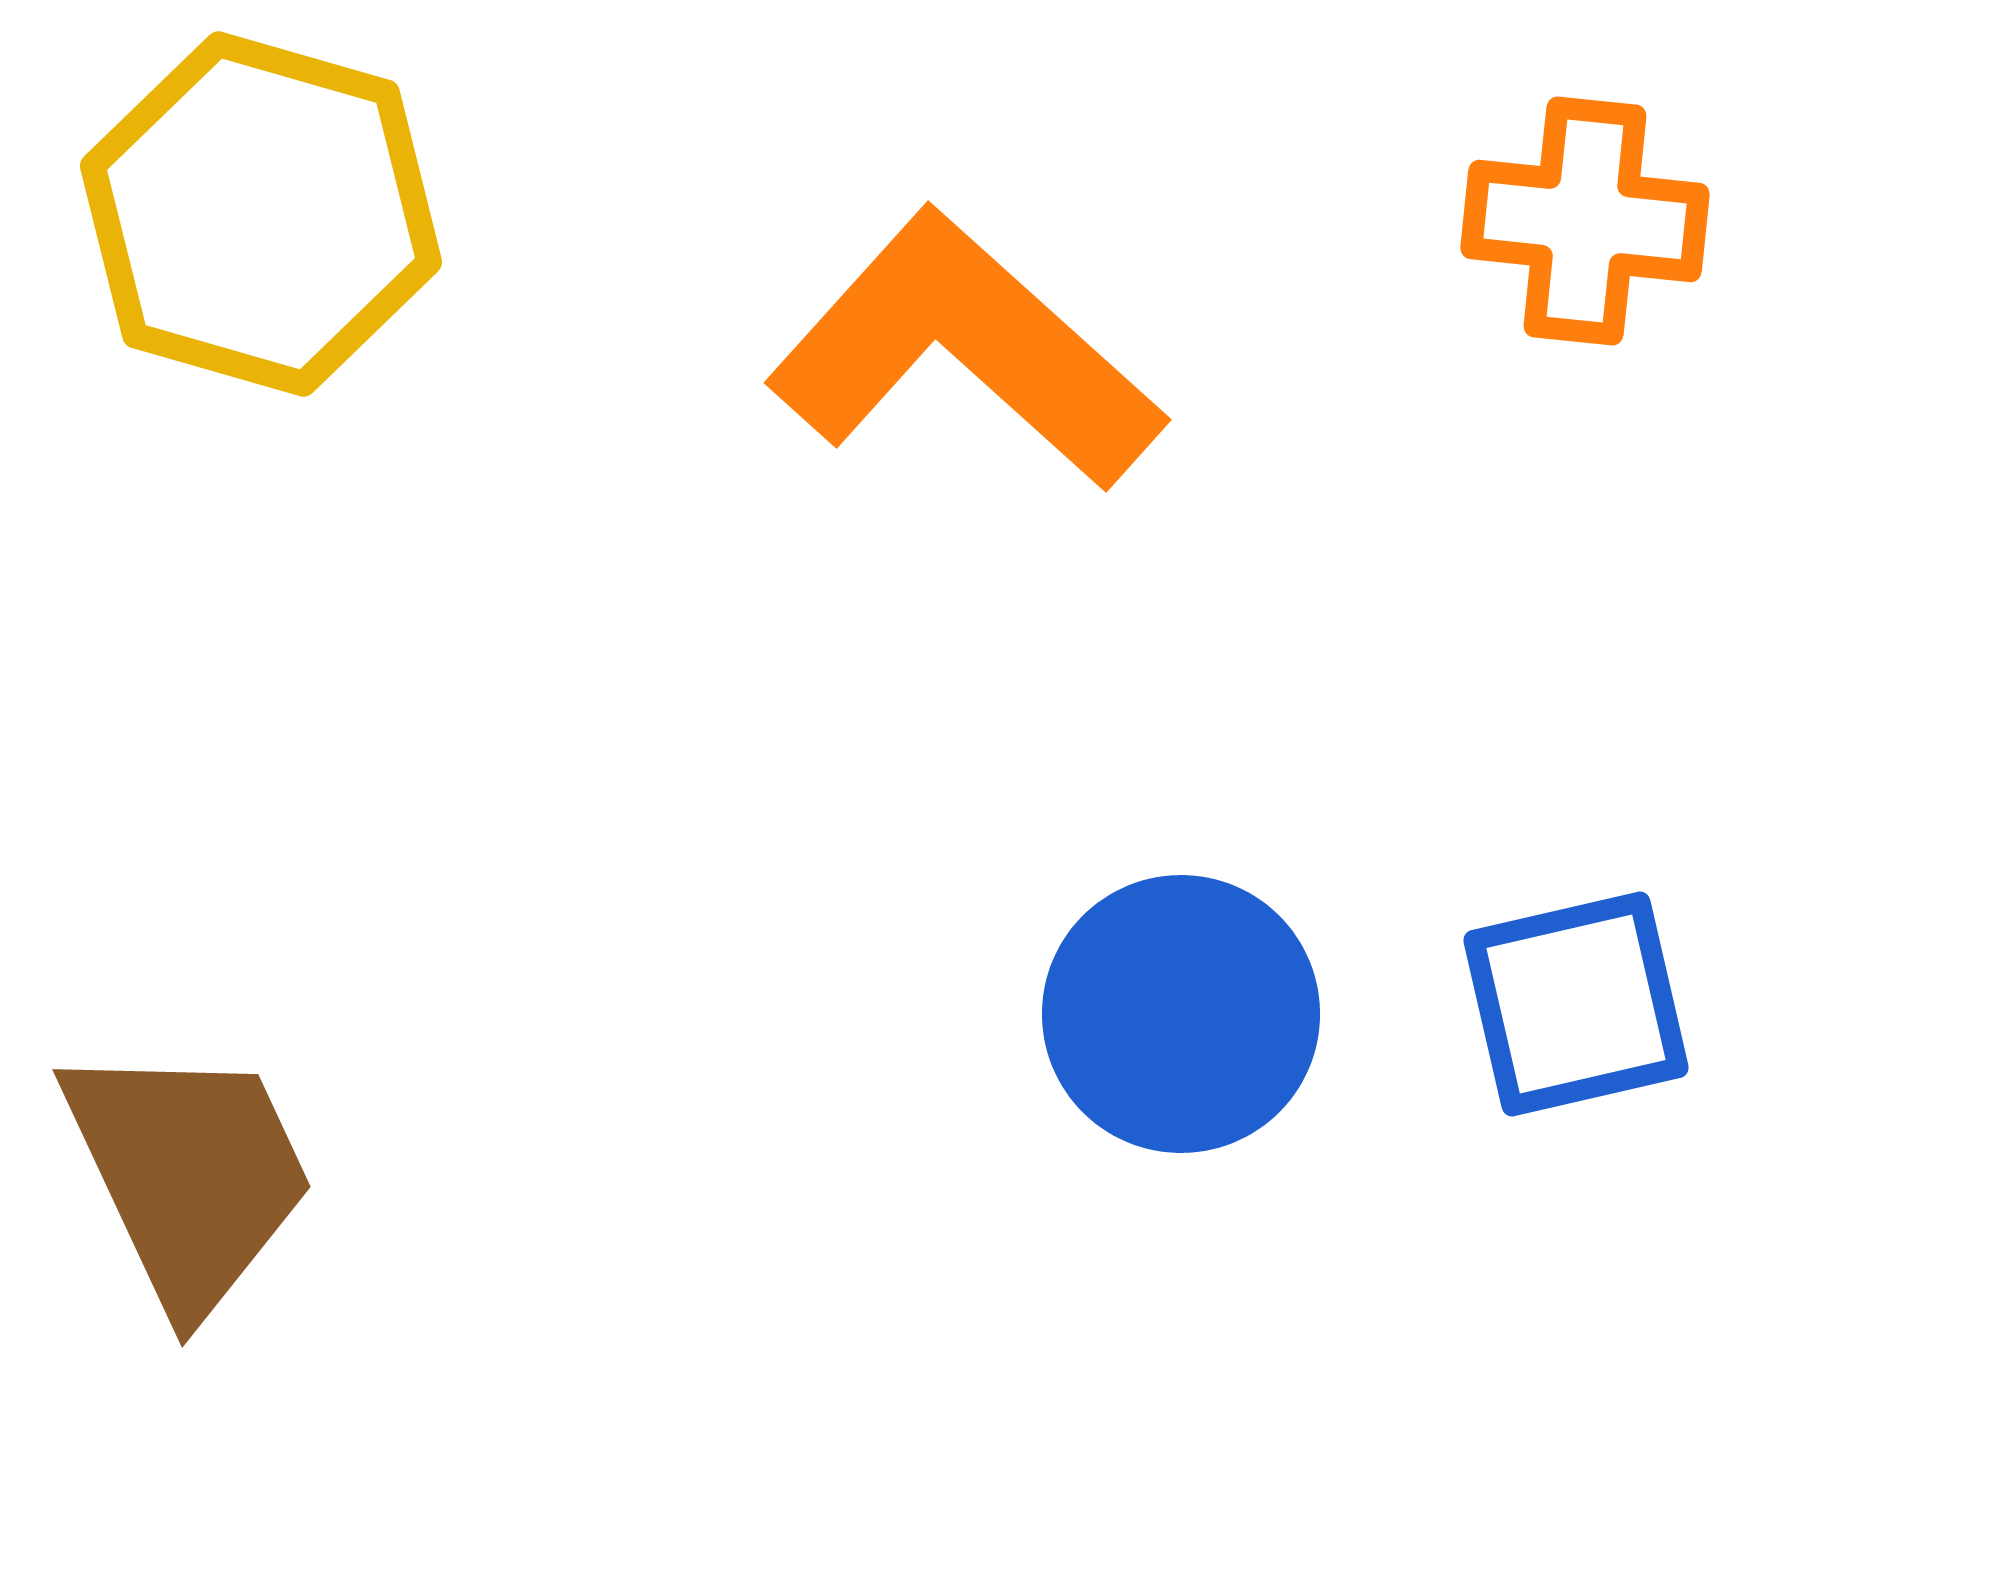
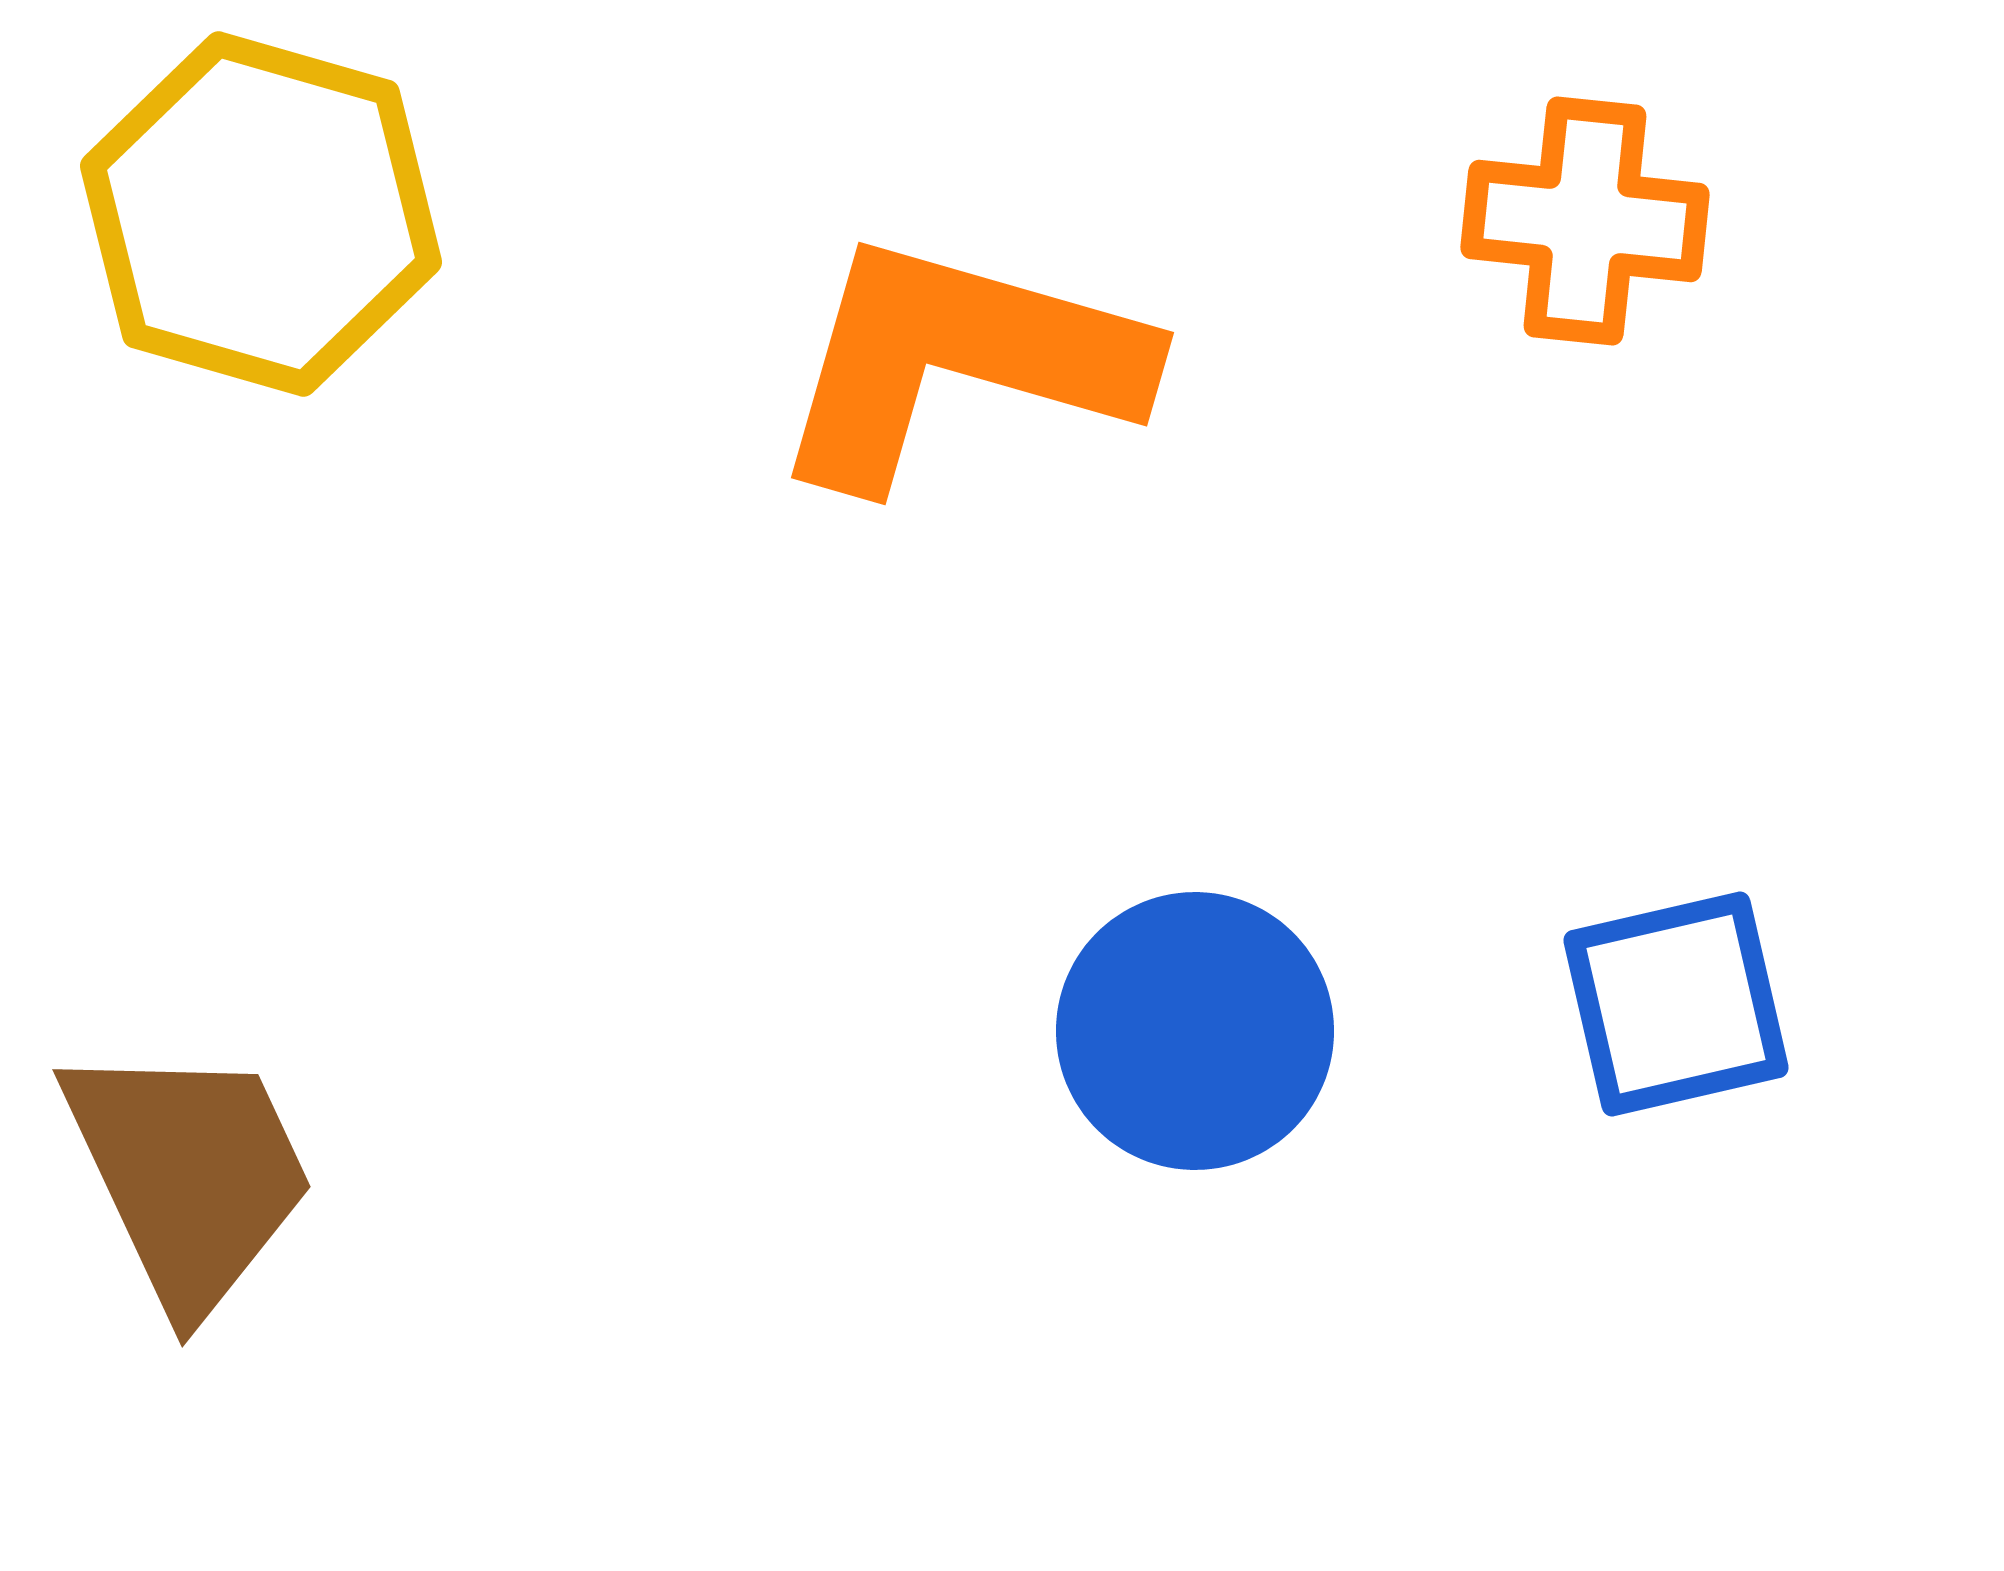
orange L-shape: moved 7 px left, 10 px down; rotated 26 degrees counterclockwise
blue square: moved 100 px right
blue circle: moved 14 px right, 17 px down
